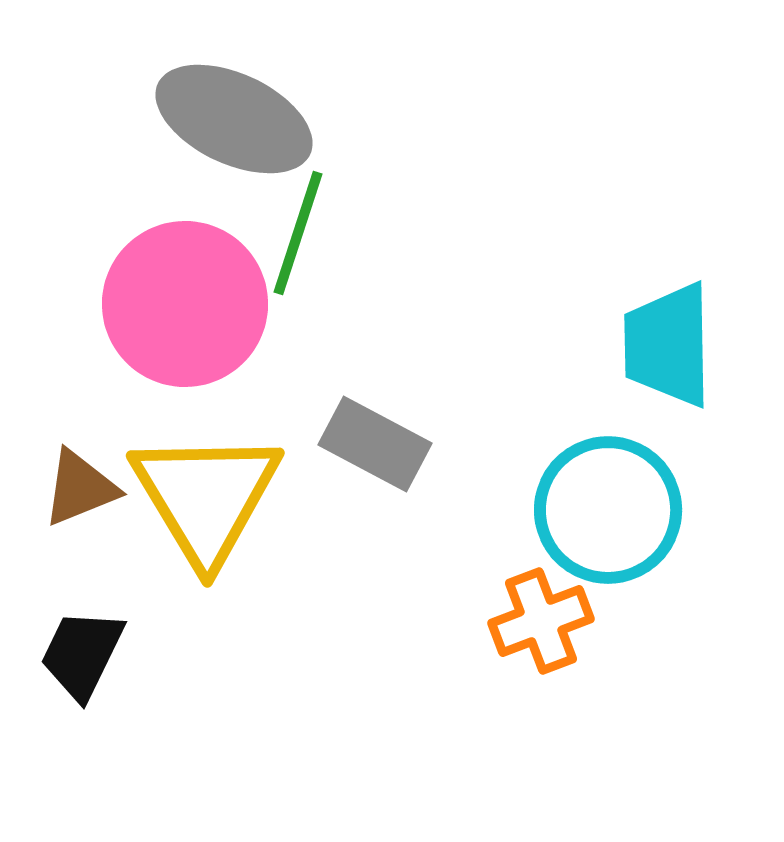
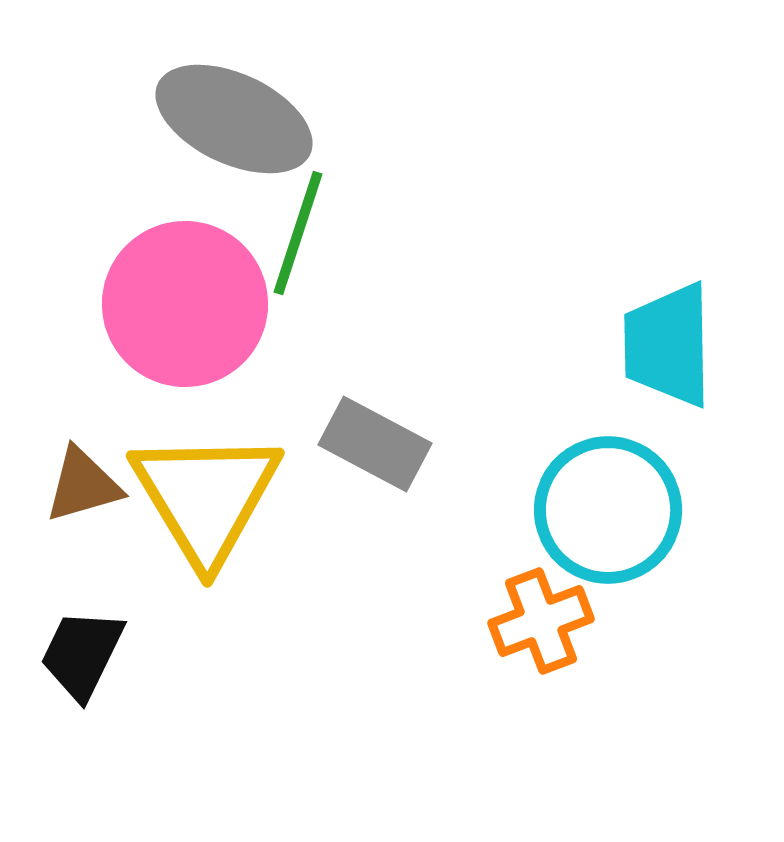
brown triangle: moved 3 px right, 3 px up; rotated 6 degrees clockwise
